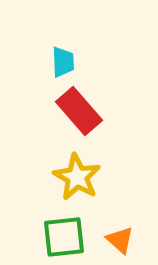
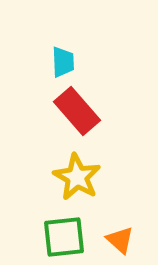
red rectangle: moved 2 px left
